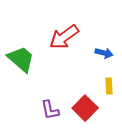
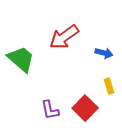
yellow rectangle: rotated 14 degrees counterclockwise
